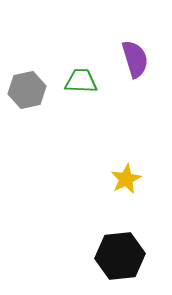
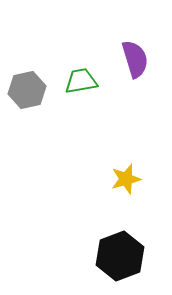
green trapezoid: rotated 12 degrees counterclockwise
yellow star: rotated 12 degrees clockwise
black hexagon: rotated 15 degrees counterclockwise
